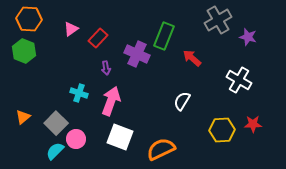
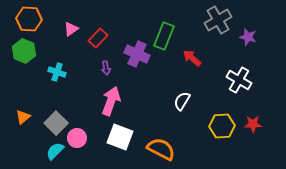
cyan cross: moved 22 px left, 21 px up
yellow hexagon: moved 4 px up
pink circle: moved 1 px right, 1 px up
orange semicircle: rotated 52 degrees clockwise
